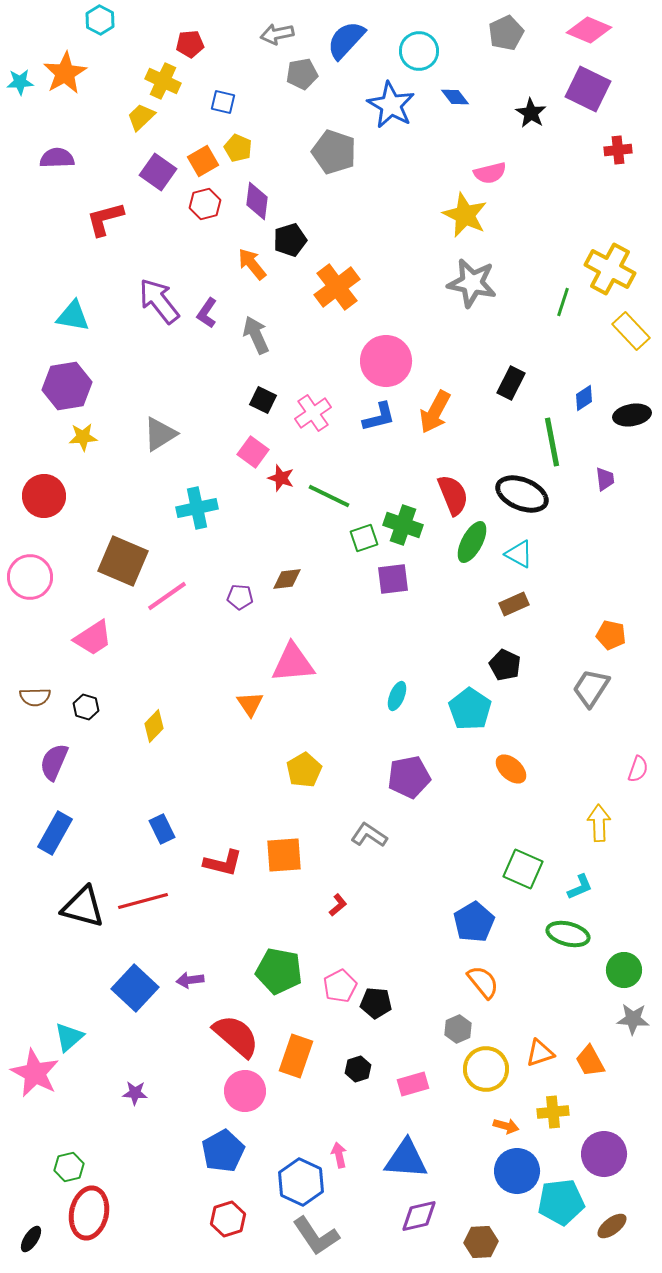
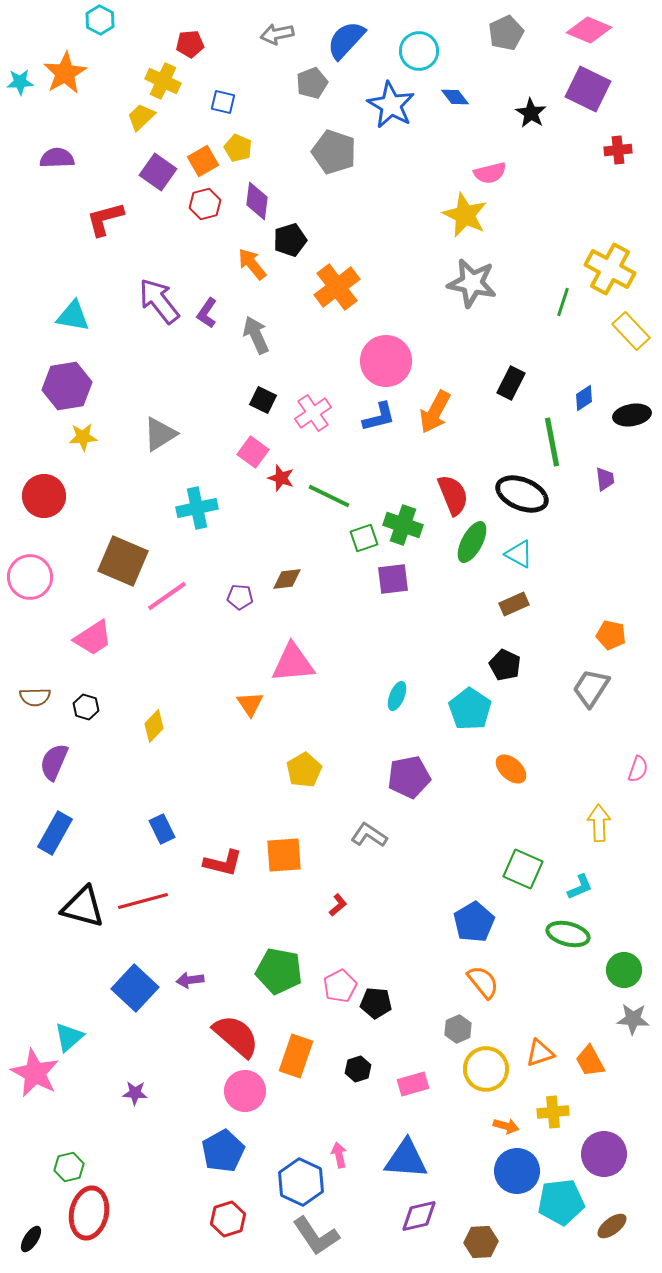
gray pentagon at (302, 74): moved 10 px right, 9 px down; rotated 12 degrees counterclockwise
